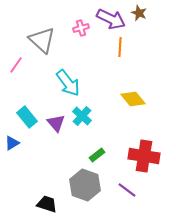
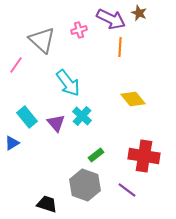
pink cross: moved 2 px left, 2 px down
green rectangle: moved 1 px left
